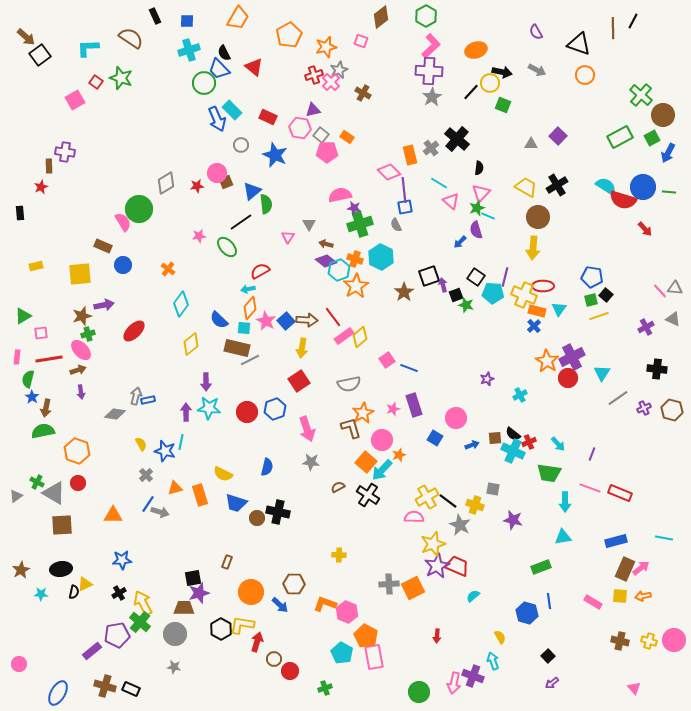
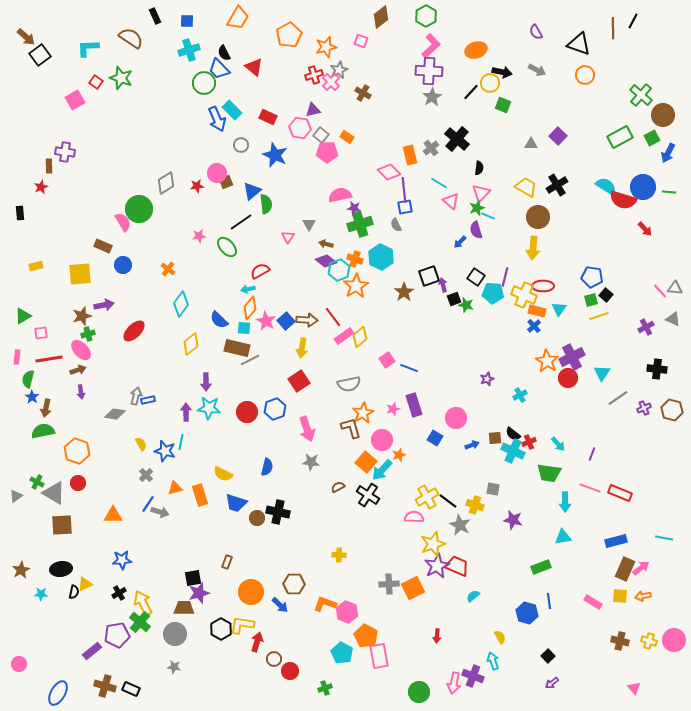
black square at (456, 295): moved 2 px left, 4 px down
pink rectangle at (374, 657): moved 5 px right, 1 px up
